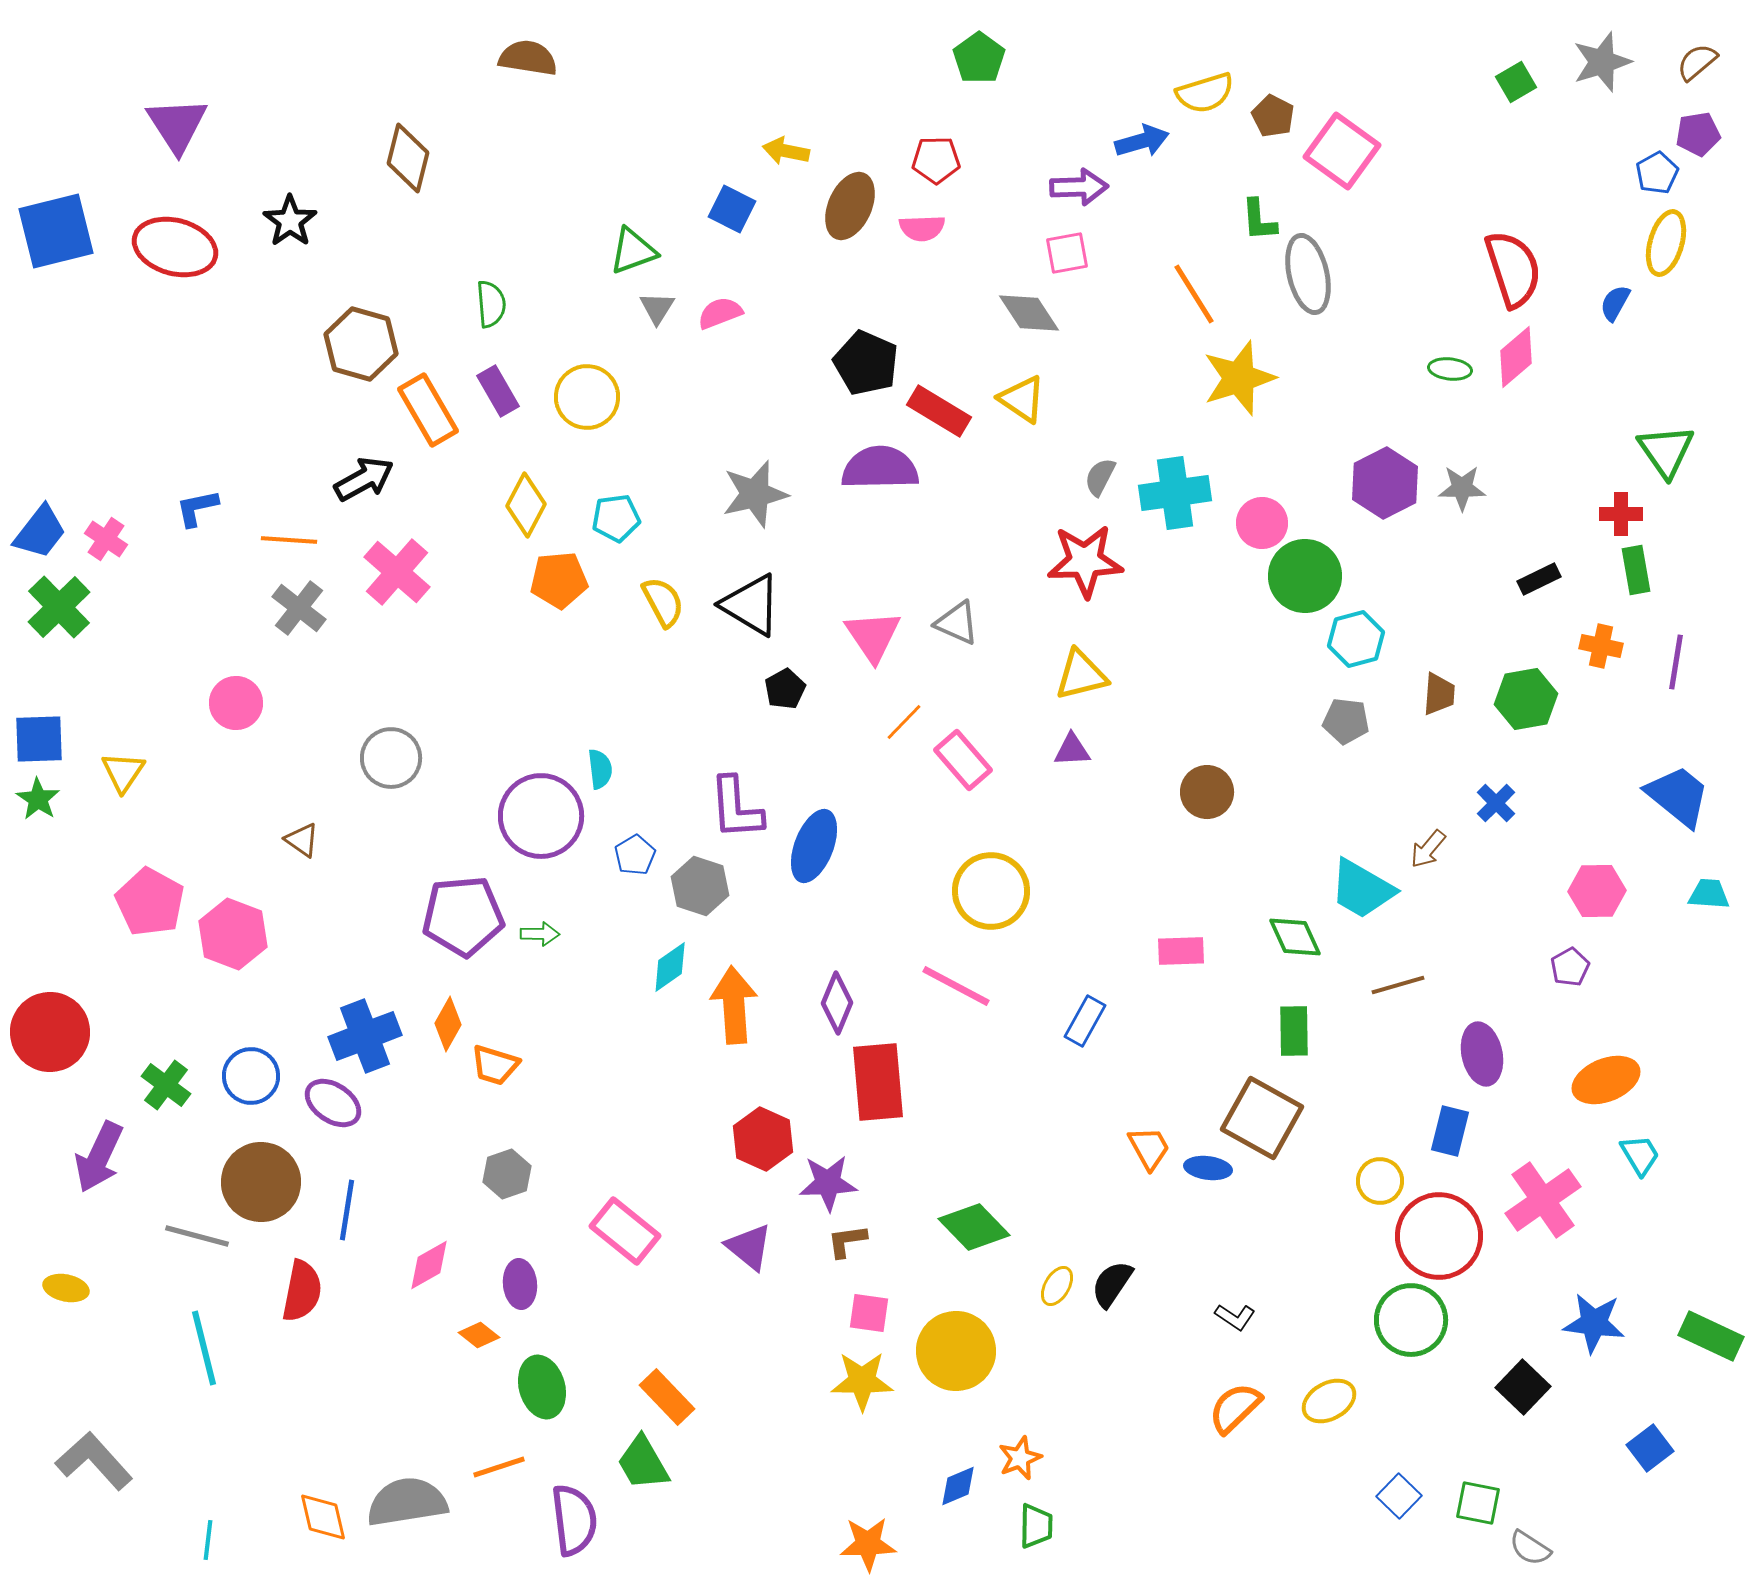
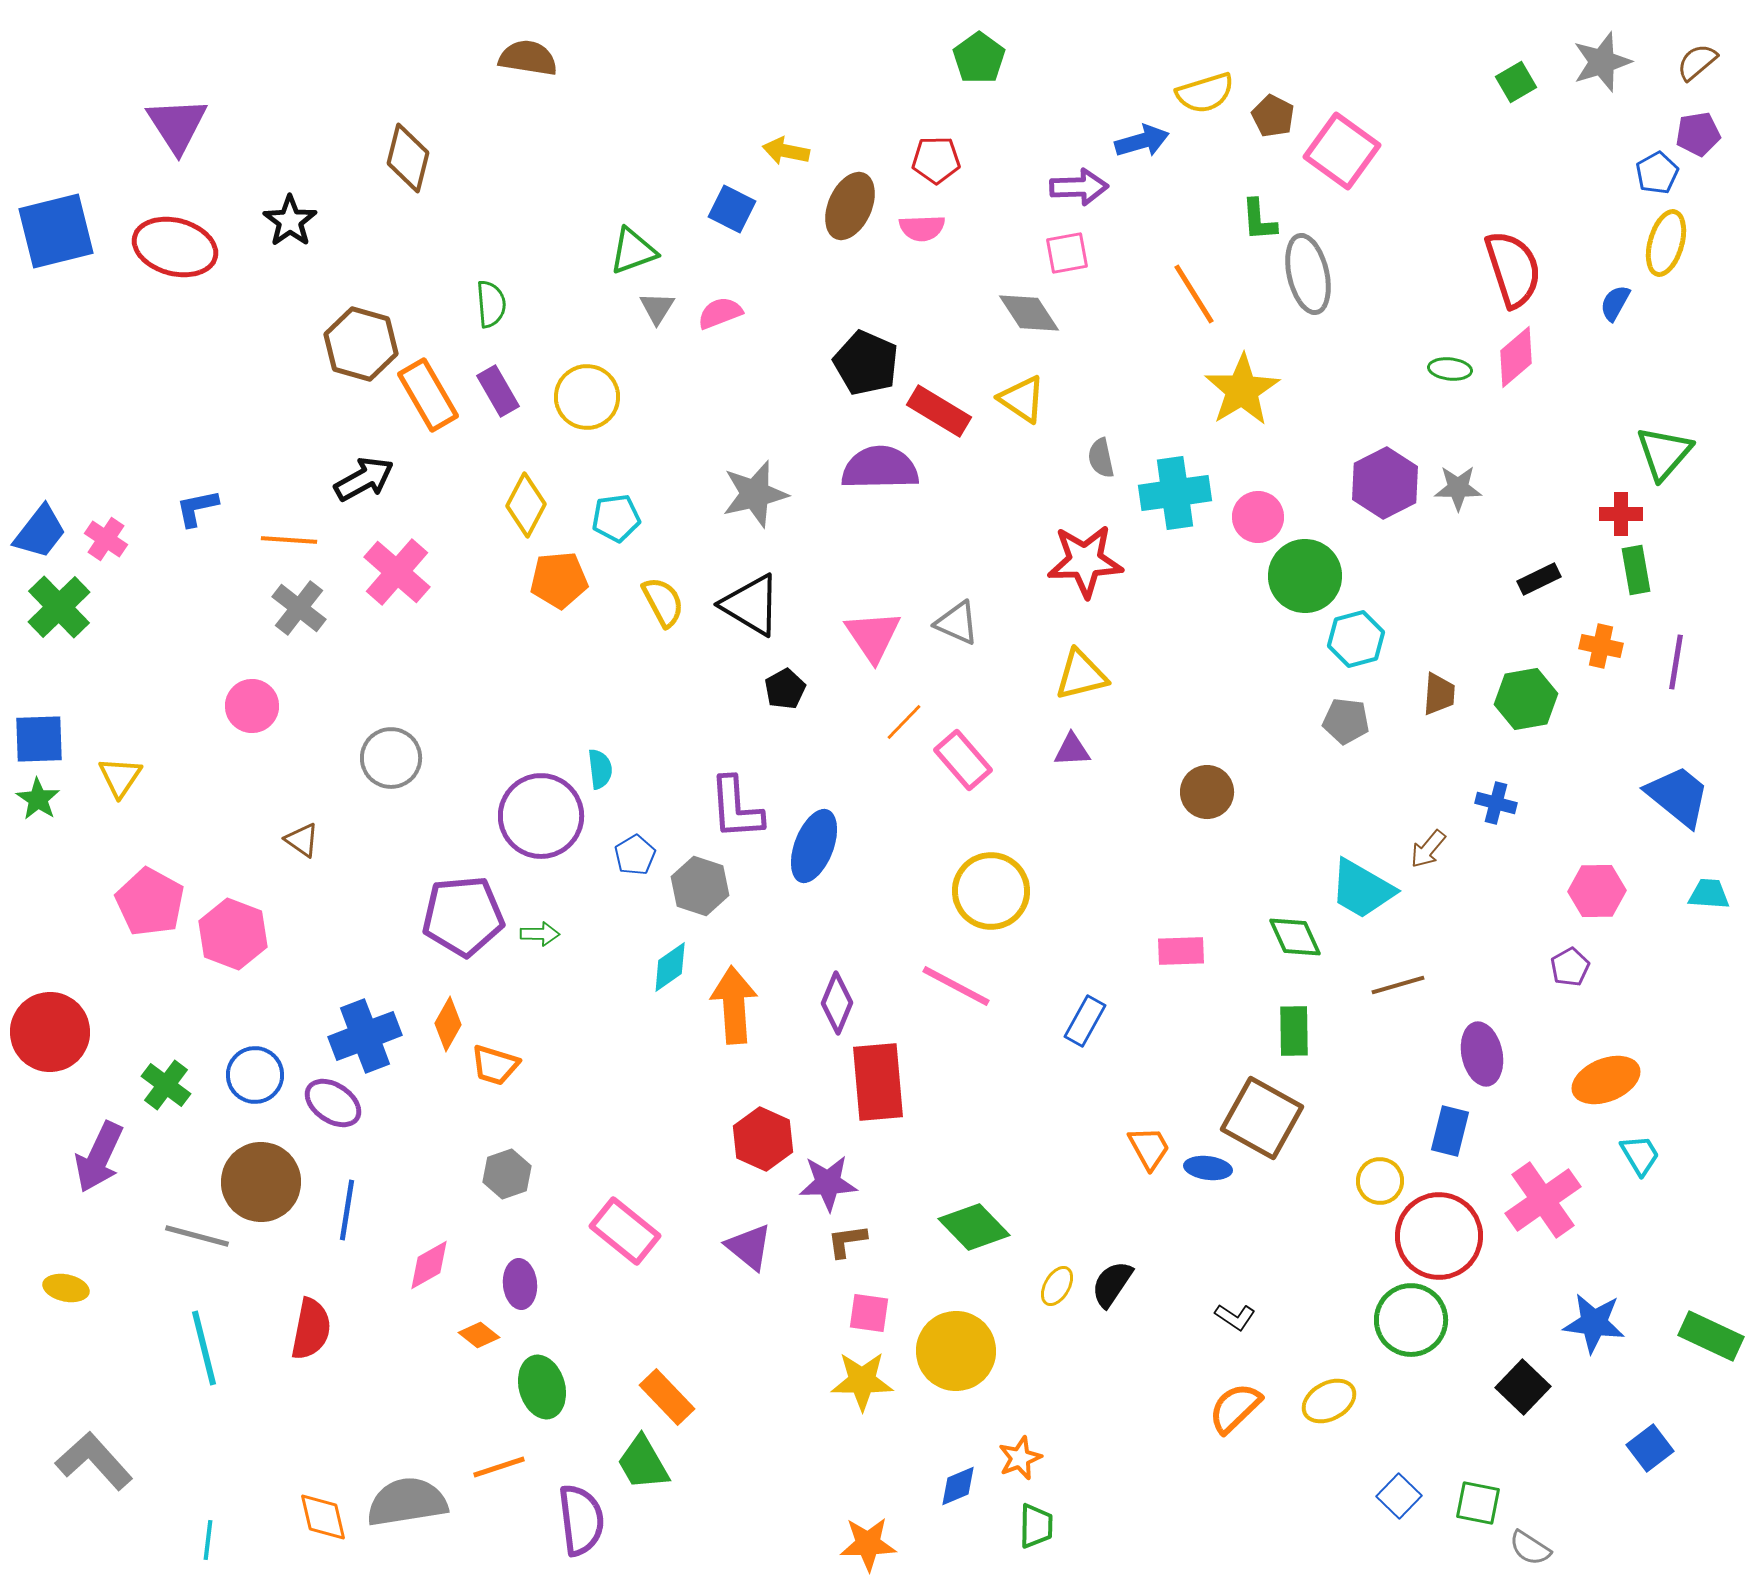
yellow star at (1239, 378): moved 3 px right, 12 px down; rotated 14 degrees counterclockwise
orange rectangle at (428, 410): moved 15 px up
green triangle at (1666, 451): moved 2 px left, 2 px down; rotated 16 degrees clockwise
gray semicircle at (1100, 477): moved 1 px right, 19 px up; rotated 39 degrees counterclockwise
gray star at (1462, 488): moved 4 px left
pink circle at (1262, 523): moved 4 px left, 6 px up
pink circle at (236, 703): moved 16 px right, 3 px down
yellow triangle at (123, 772): moved 3 px left, 5 px down
blue cross at (1496, 803): rotated 30 degrees counterclockwise
blue circle at (251, 1076): moved 4 px right, 1 px up
red semicircle at (302, 1291): moved 9 px right, 38 px down
purple semicircle at (574, 1520): moved 7 px right
